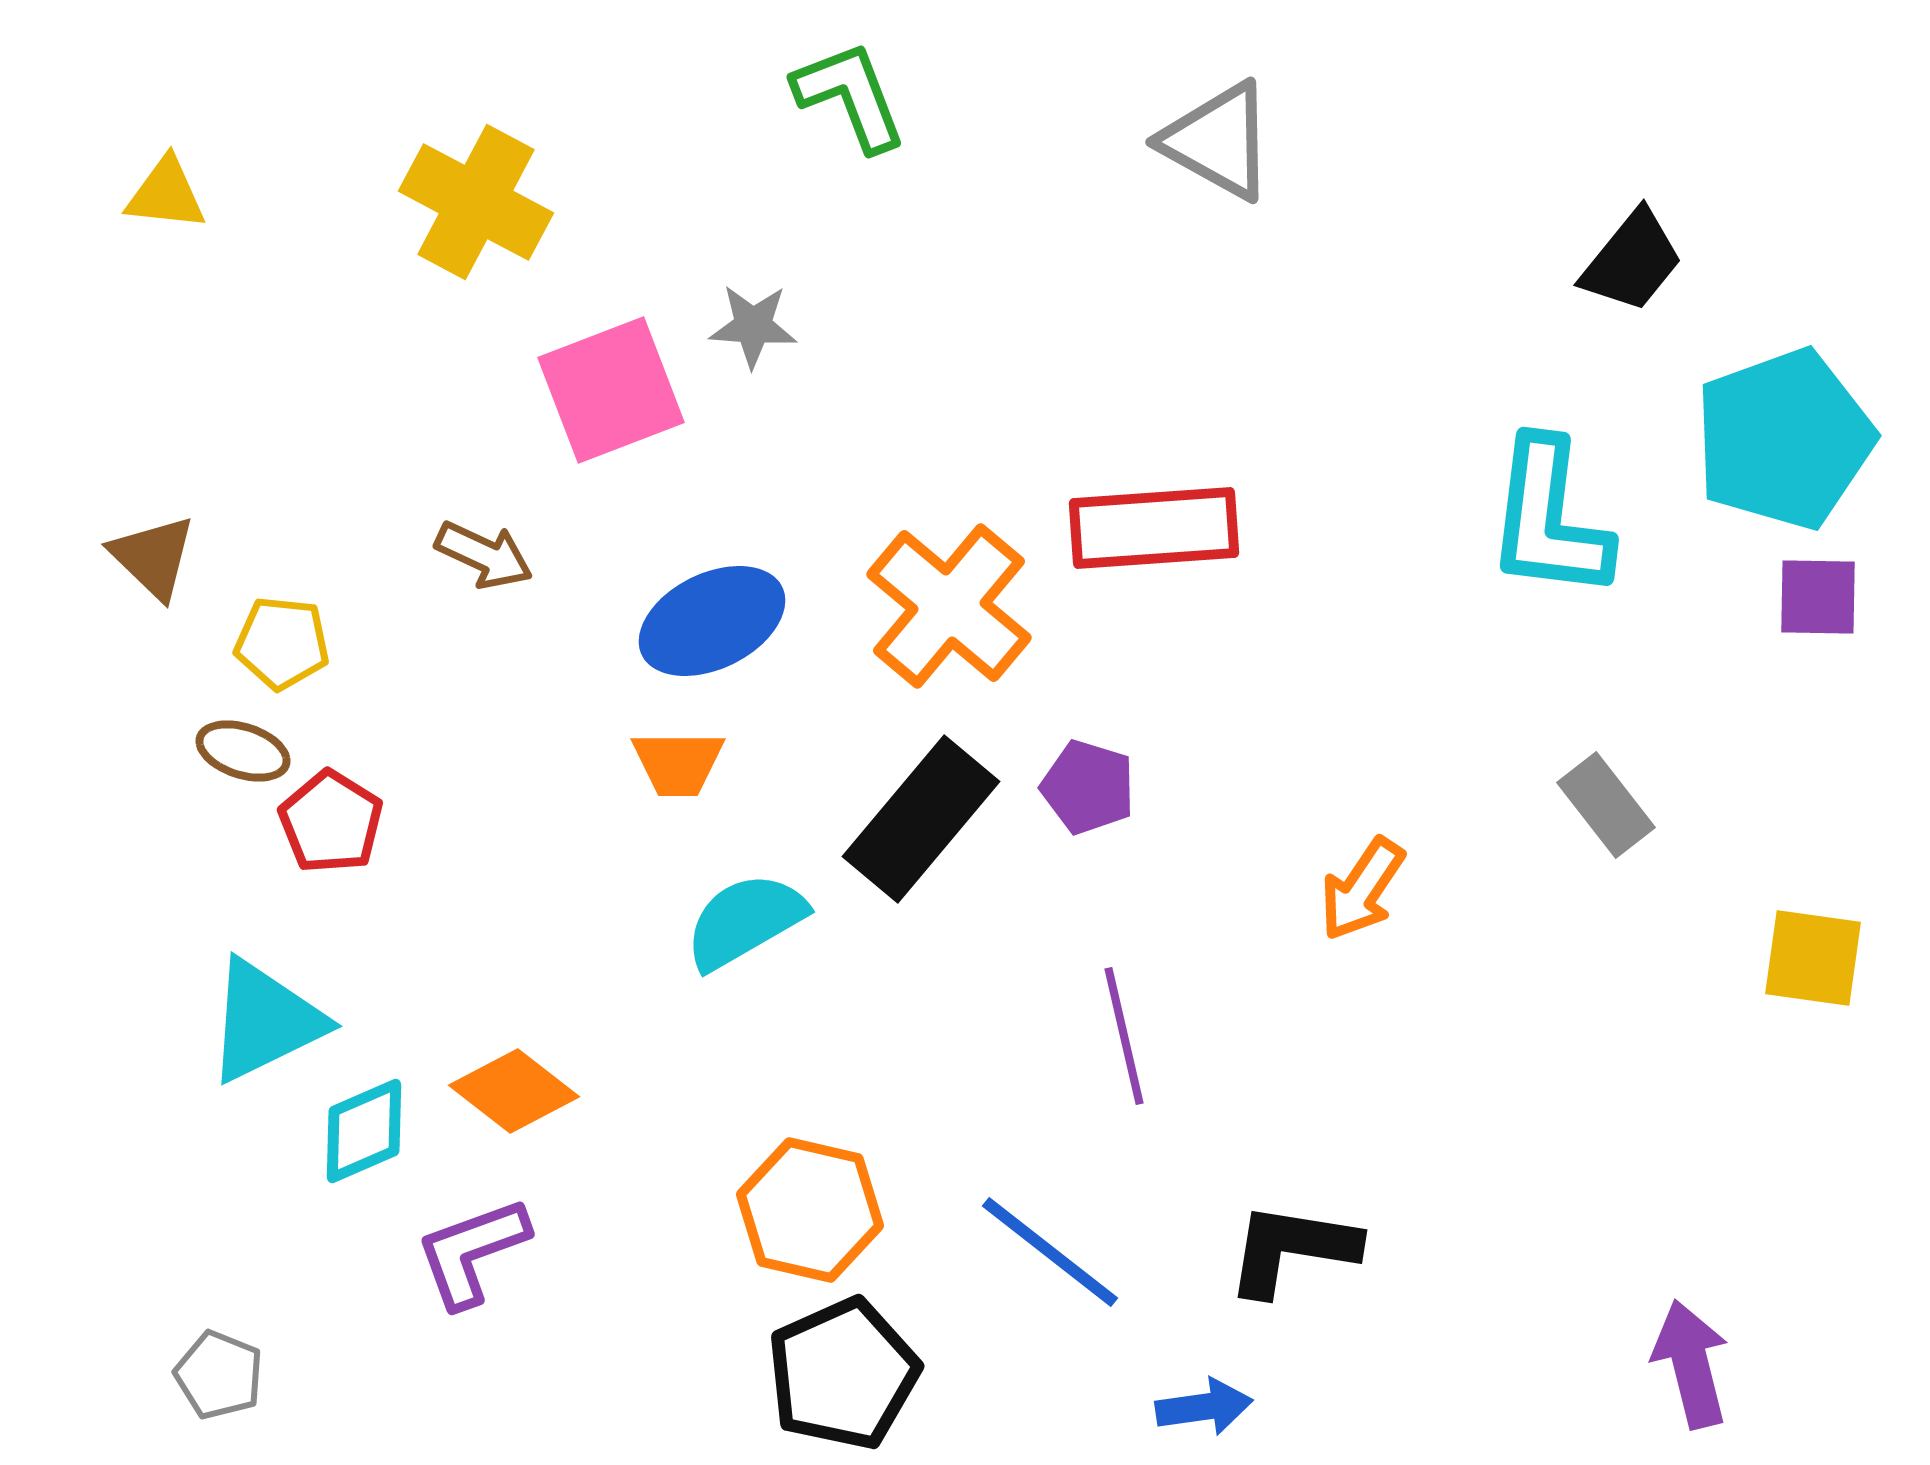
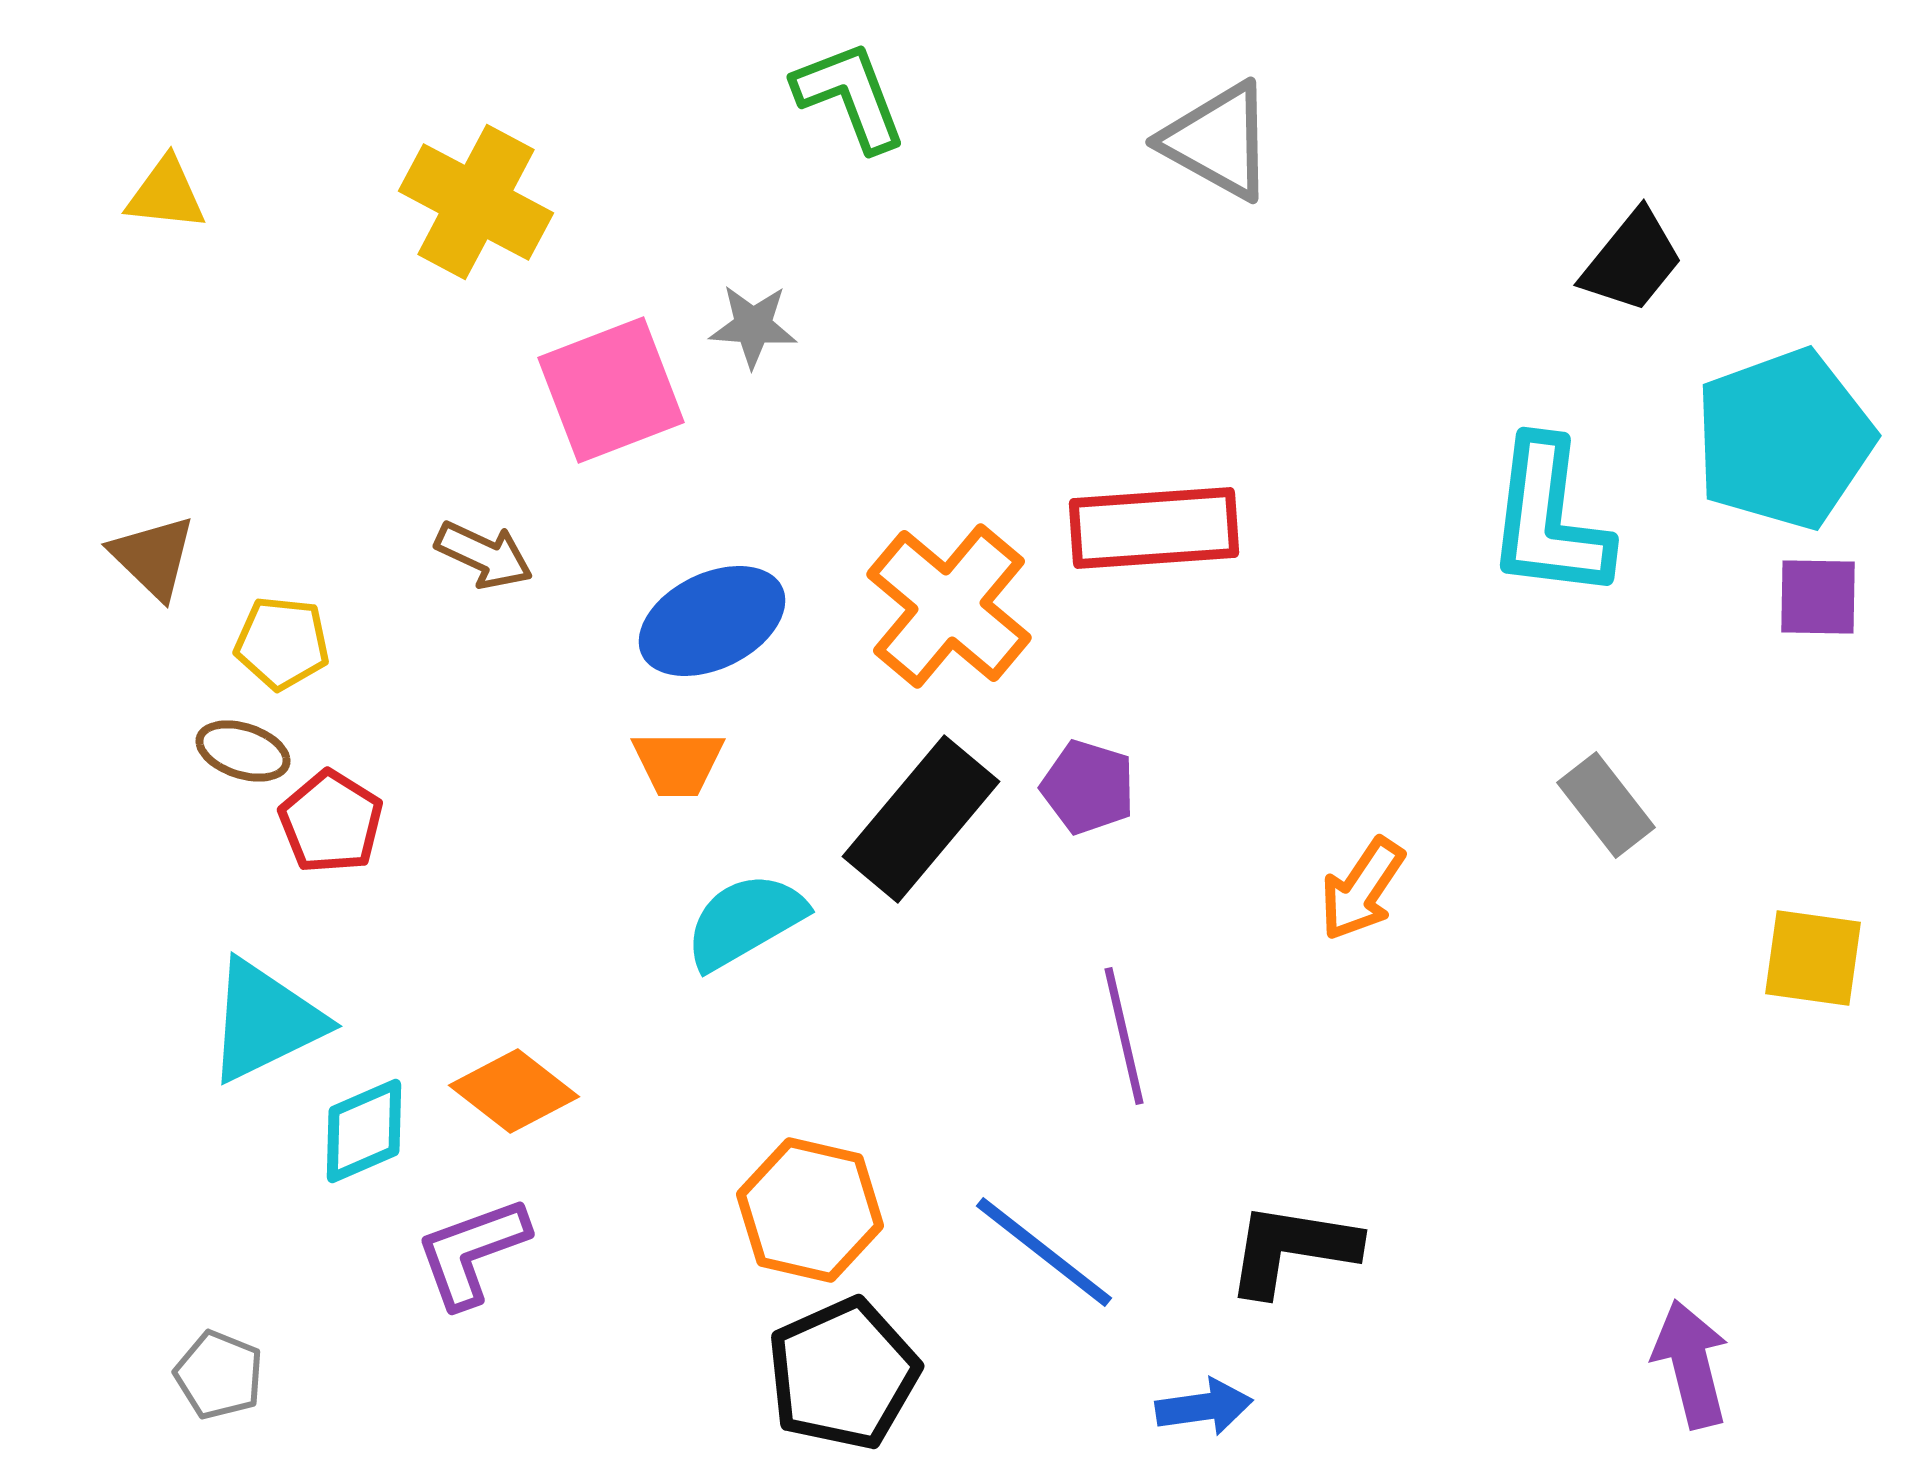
blue line: moved 6 px left
